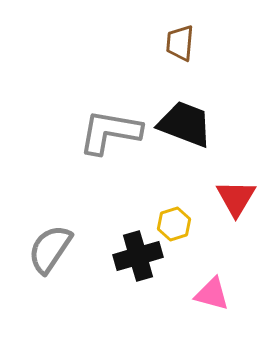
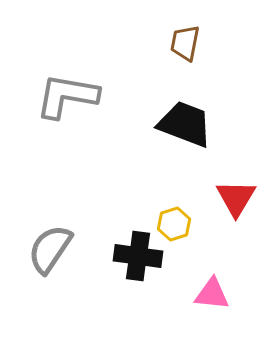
brown trapezoid: moved 5 px right; rotated 6 degrees clockwise
gray L-shape: moved 43 px left, 36 px up
black cross: rotated 24 degrees clockwise
pink triangle: rotated 9 degrees counterclockwise
